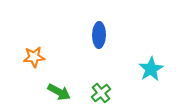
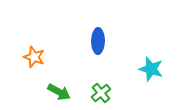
blue ellipse: moved 1 px left, 6 px down
orange star: rotated 25 degrees clockwise
cyan star: rotated 25 degrees counterclockwise
